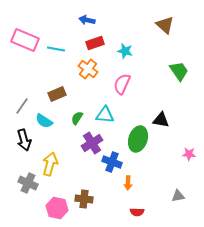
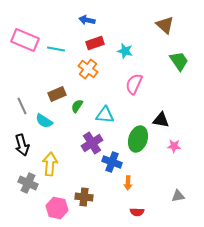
green trapezoid: moved 10 px up
pink semicircle: moved 12 px right
gray line: rotated 60 degrees counterclockwise
green semicircle: moved 12 px up
black arrow: moved 2 px left, 5 px down
pink star: moved 15 px left, 8 px up
yellow arrow: rotated 10 degrees counterclockwise
brown cross: moved 2 px up
